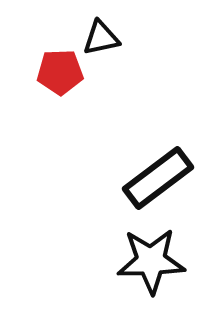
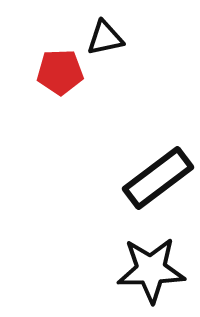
black triangle: moved 4 px right
black star: moved 9 px down
